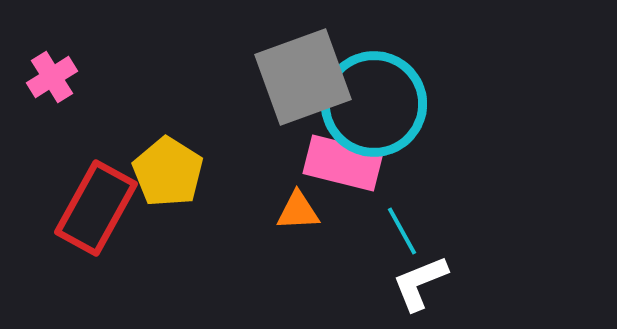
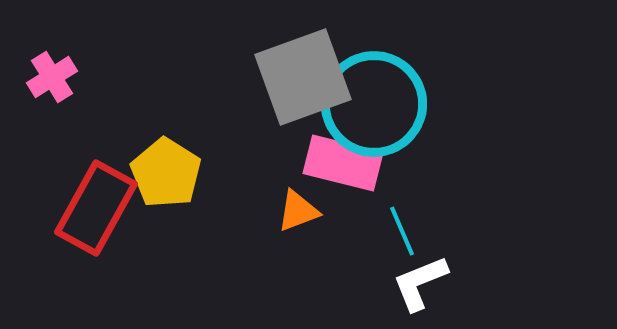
yellow pentagon: moved 2 px left, 1 px down
orange triangle: rotated 18 degrees counterclockwise
cyan line: rotated 6 degrees clockwise
